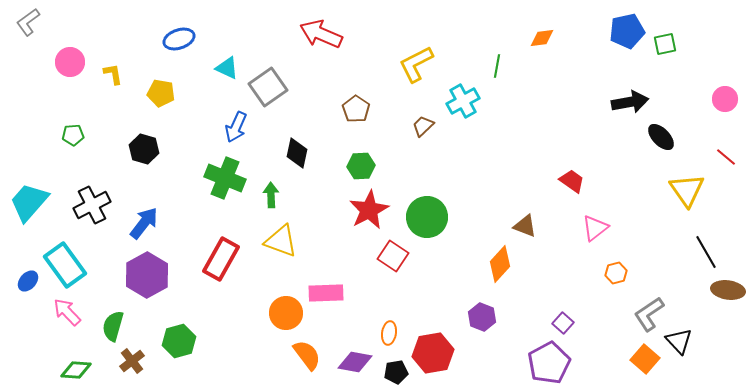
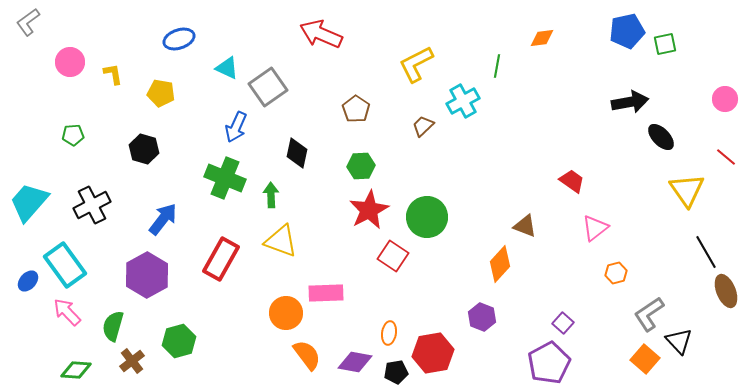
blue arrow at (144, 223): moved 19 px right, 4 px up
brown ellipse at (728, 290): moved 2 px left, 1 px down; rotated 60 degrees clockwise
